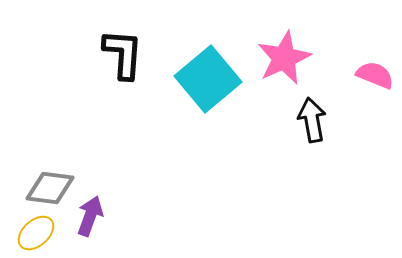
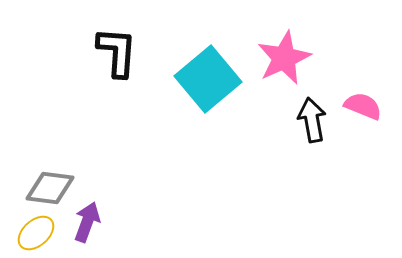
black L-shape: moved 6 px left, 2 px up
pink semicircle: moved 12 px left, 31 px down
purple arrow: moved 3 px left, 6 px down
